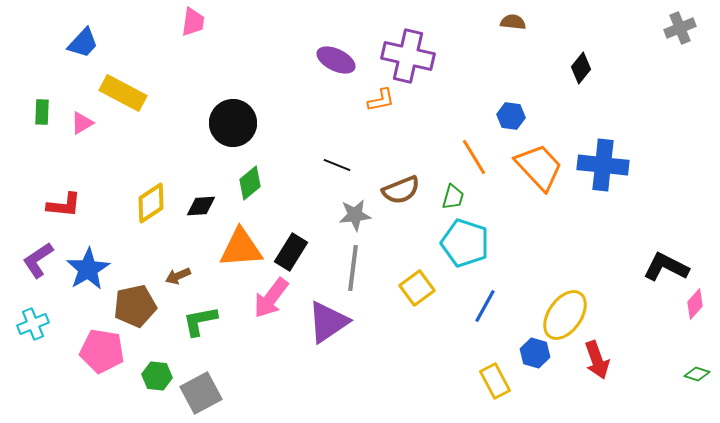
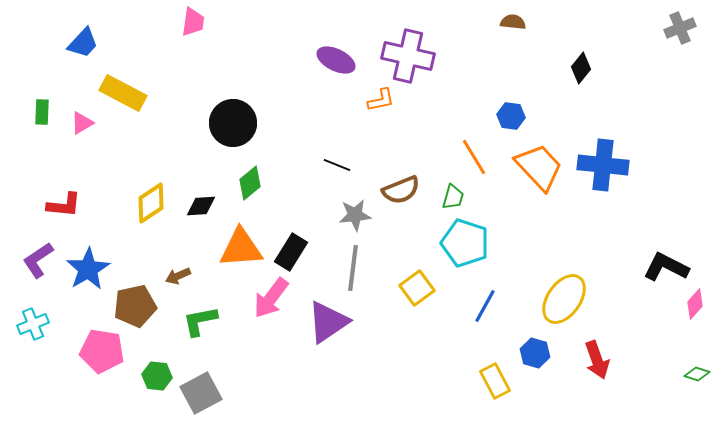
yellow ellipse at (565, 315): moved 1 px left, 16 px up
